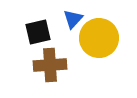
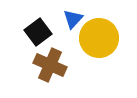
black square: rotated 24 degrees counterclockwise
brown cross: rotated 28 degrees clockwise
